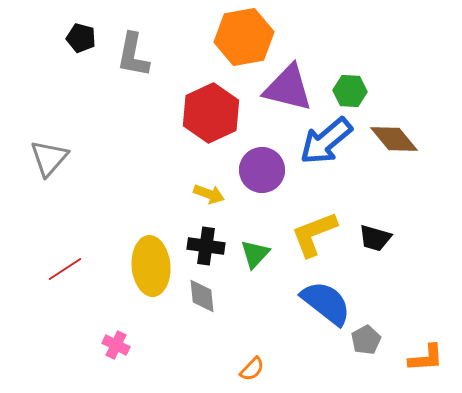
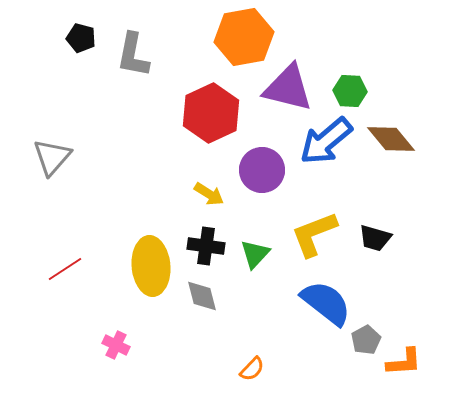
brown diamond: moved 3 px left
gray triangle: moved 3 px right, 1 px up
yellow arrow: rotated 12 degrees clockwise
gray diamond: rotated 9 degrees counterclockwise
orange L-shape: moved 22 px left, 4 px down
